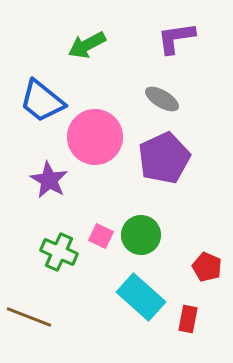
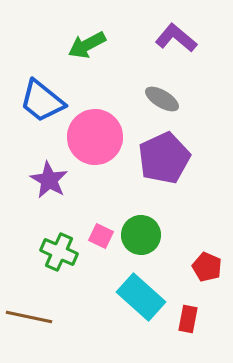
purple L-shape: rotated 48 degrees clockwise
brown line: rotated 9 degrees counterclockwise
